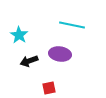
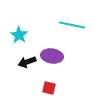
purple ellipse: moved 8 px left, 2 px down
black arrow: moved 2 px left, 1 px down
red square: rotated 24 degrees clockwise
